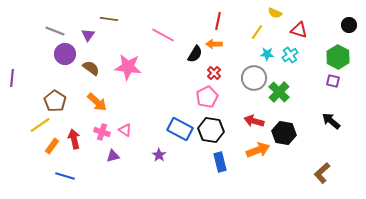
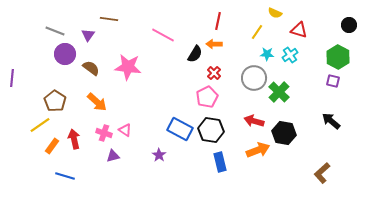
pink cross at (102, 132): moved 2 px right, 1 px down
